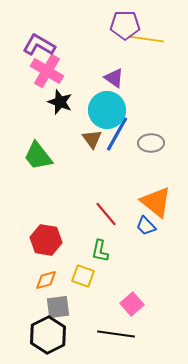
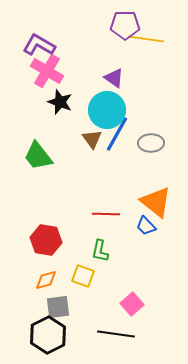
red line: rotated 48 degrees counterclockwise
